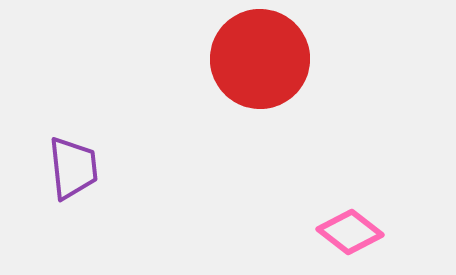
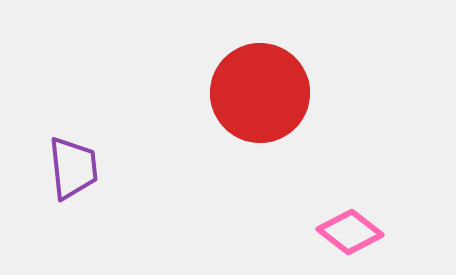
red circle: moved 34 px down
